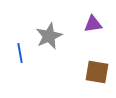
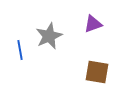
purple triangle: rotated 12 degrees counterclockwise
blue line: moved 3 px up
